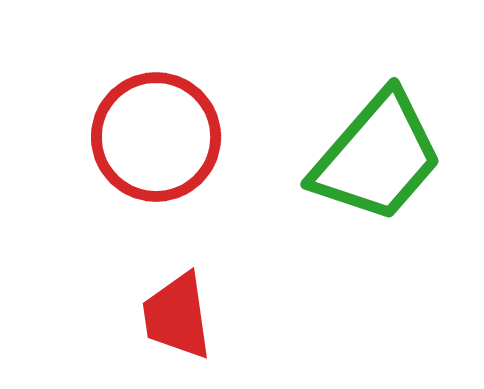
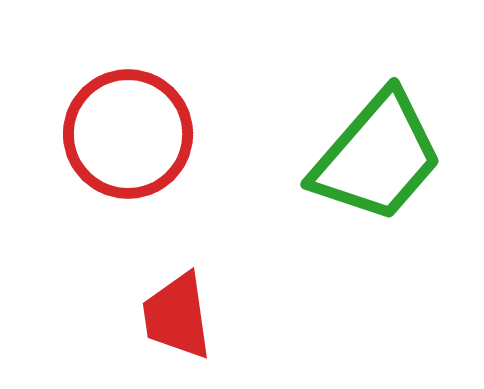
red circle: moved 28 px left, 3 px up
